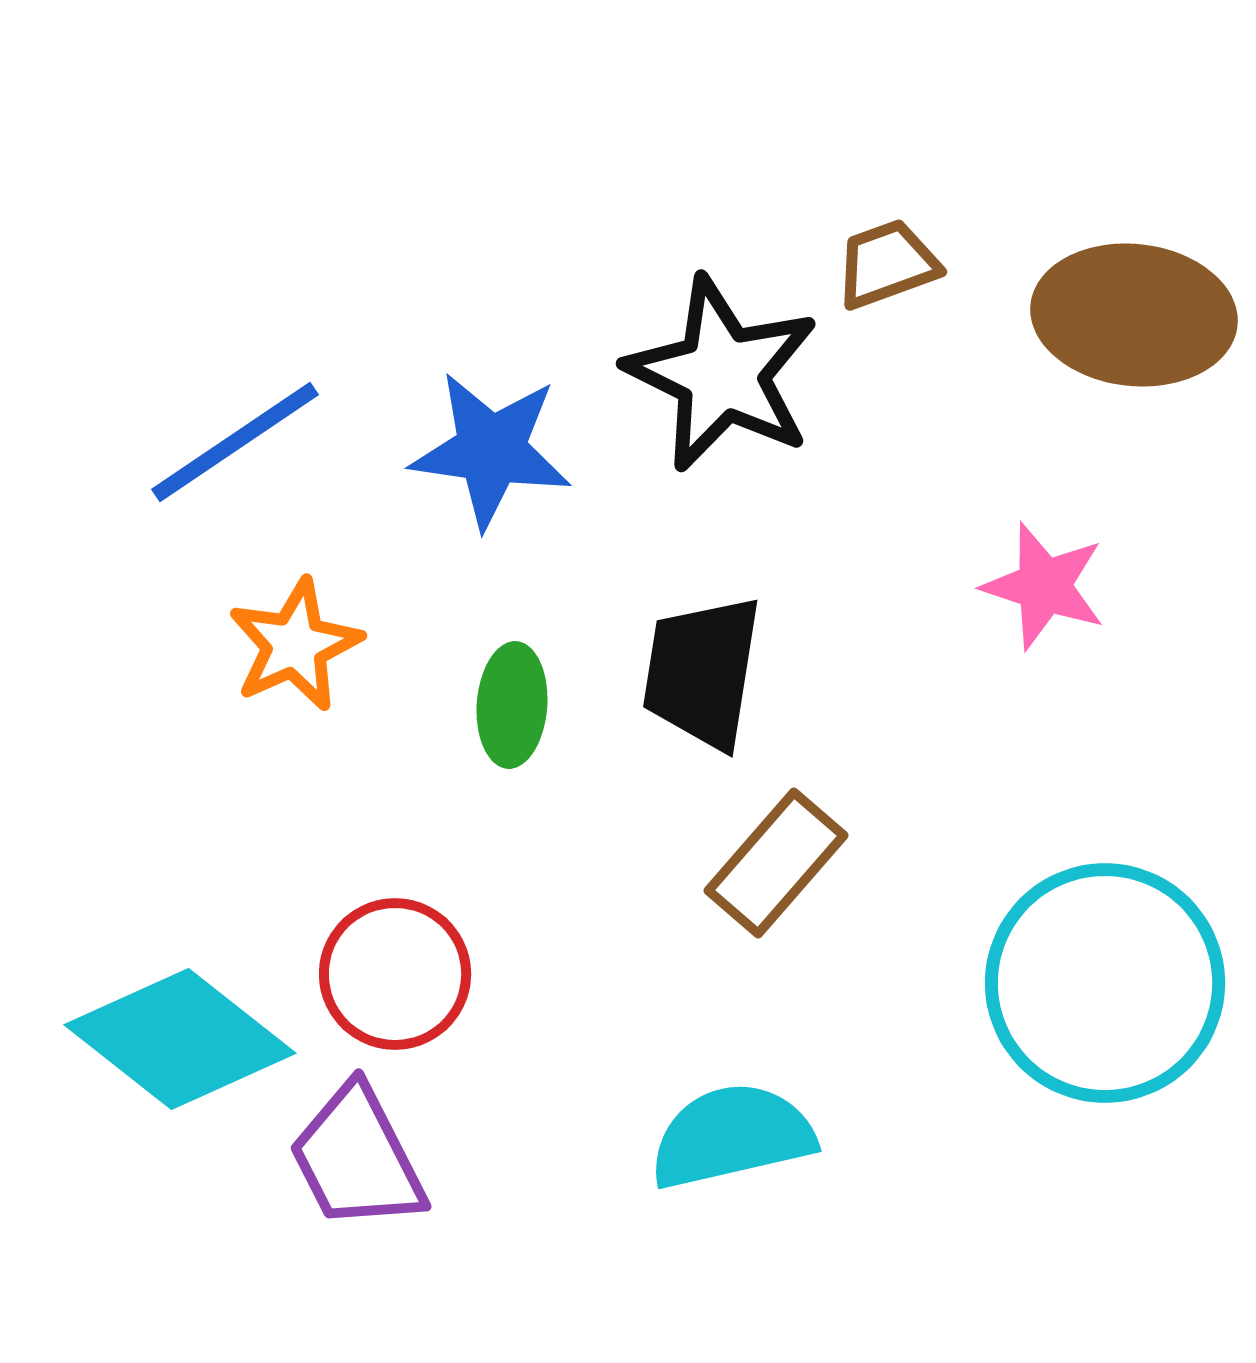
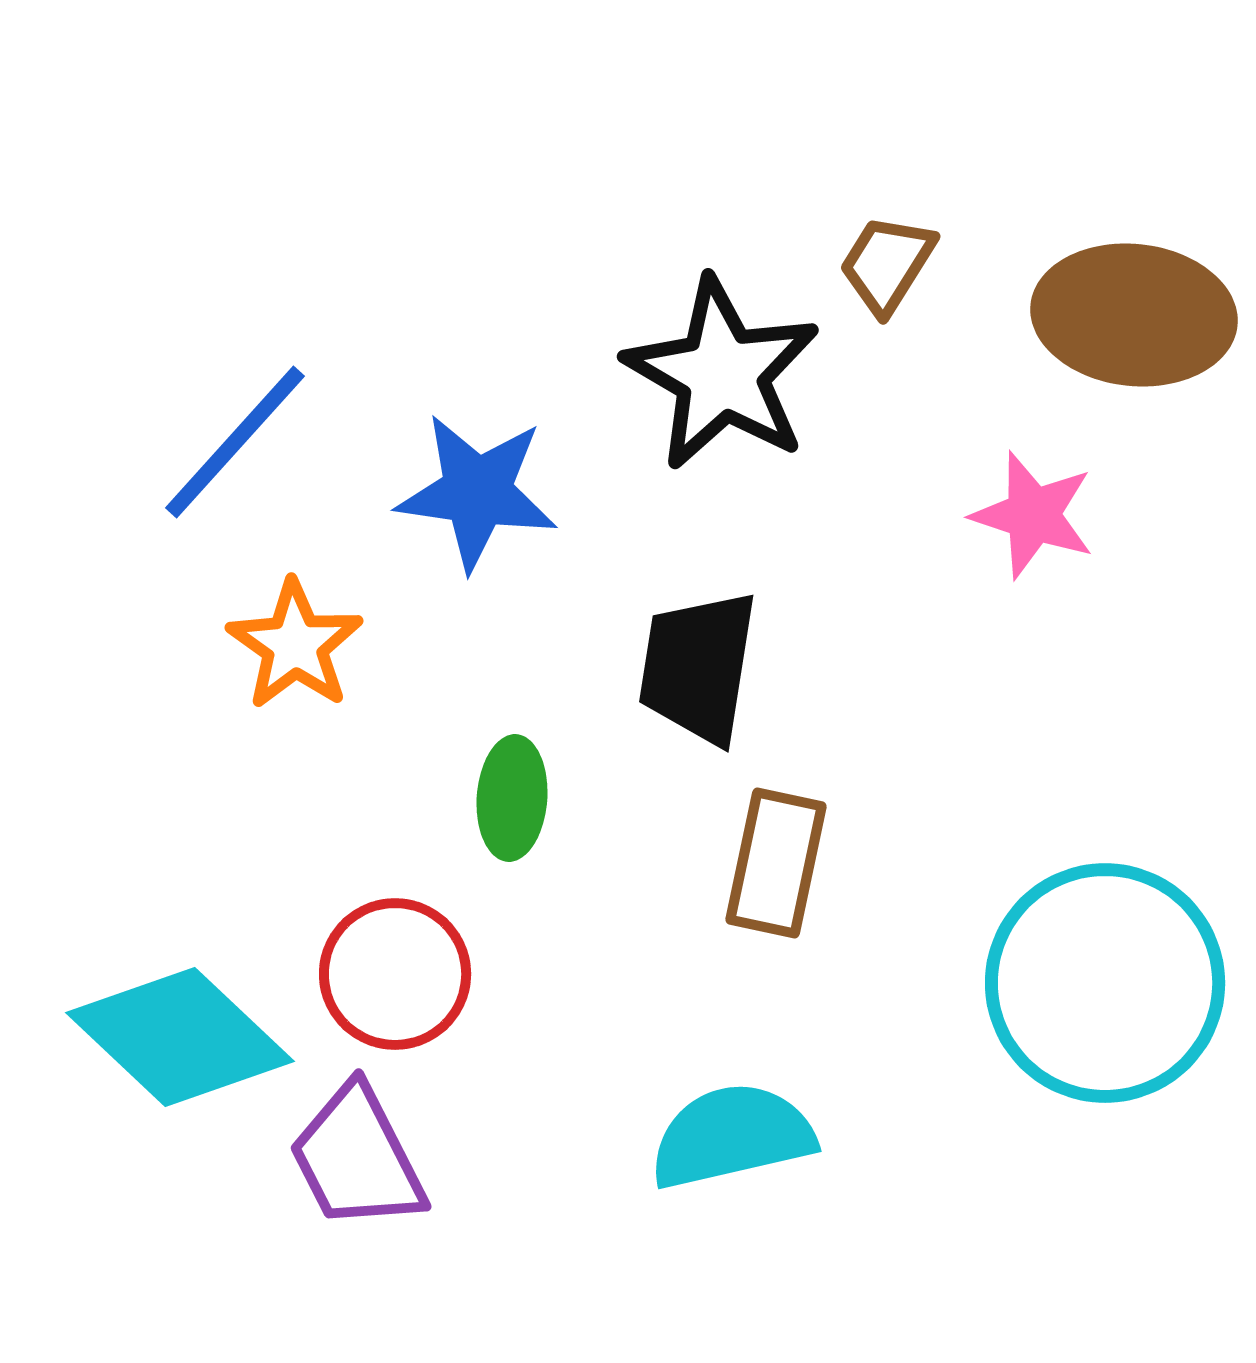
brown trapezoid: rotated 38 degrees counterclockwise
black star: rotated 4 degrees clockwise
blue line: rotated 14 degrees counterclockwise
blue star: moved 14 px left, 42 px down
pink star: moved 11 px left, 71 px up
orange star: rotated 13 degrees counterclockwise
black trapezoid: moved 4 px left, 5 px up
green ellipse: moved 93 px down
brown rectangle: rotated 29 degrees counterclockwise
cyan diamond: moved 2 px up; rotated 5 degrees clockwise
